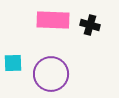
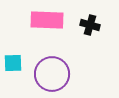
pink rectangle: moved 6 px left
purple circle: moved 1 px right
